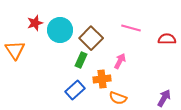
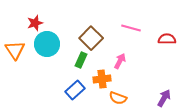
cyan circle: moved 13 px left, 14 px down
